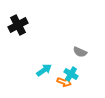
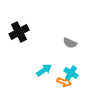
black cross: moved 1 px right, 7 px down
gray semicircle: moved 10 px left, 9 px up
cyan cross: moved 1 px up
